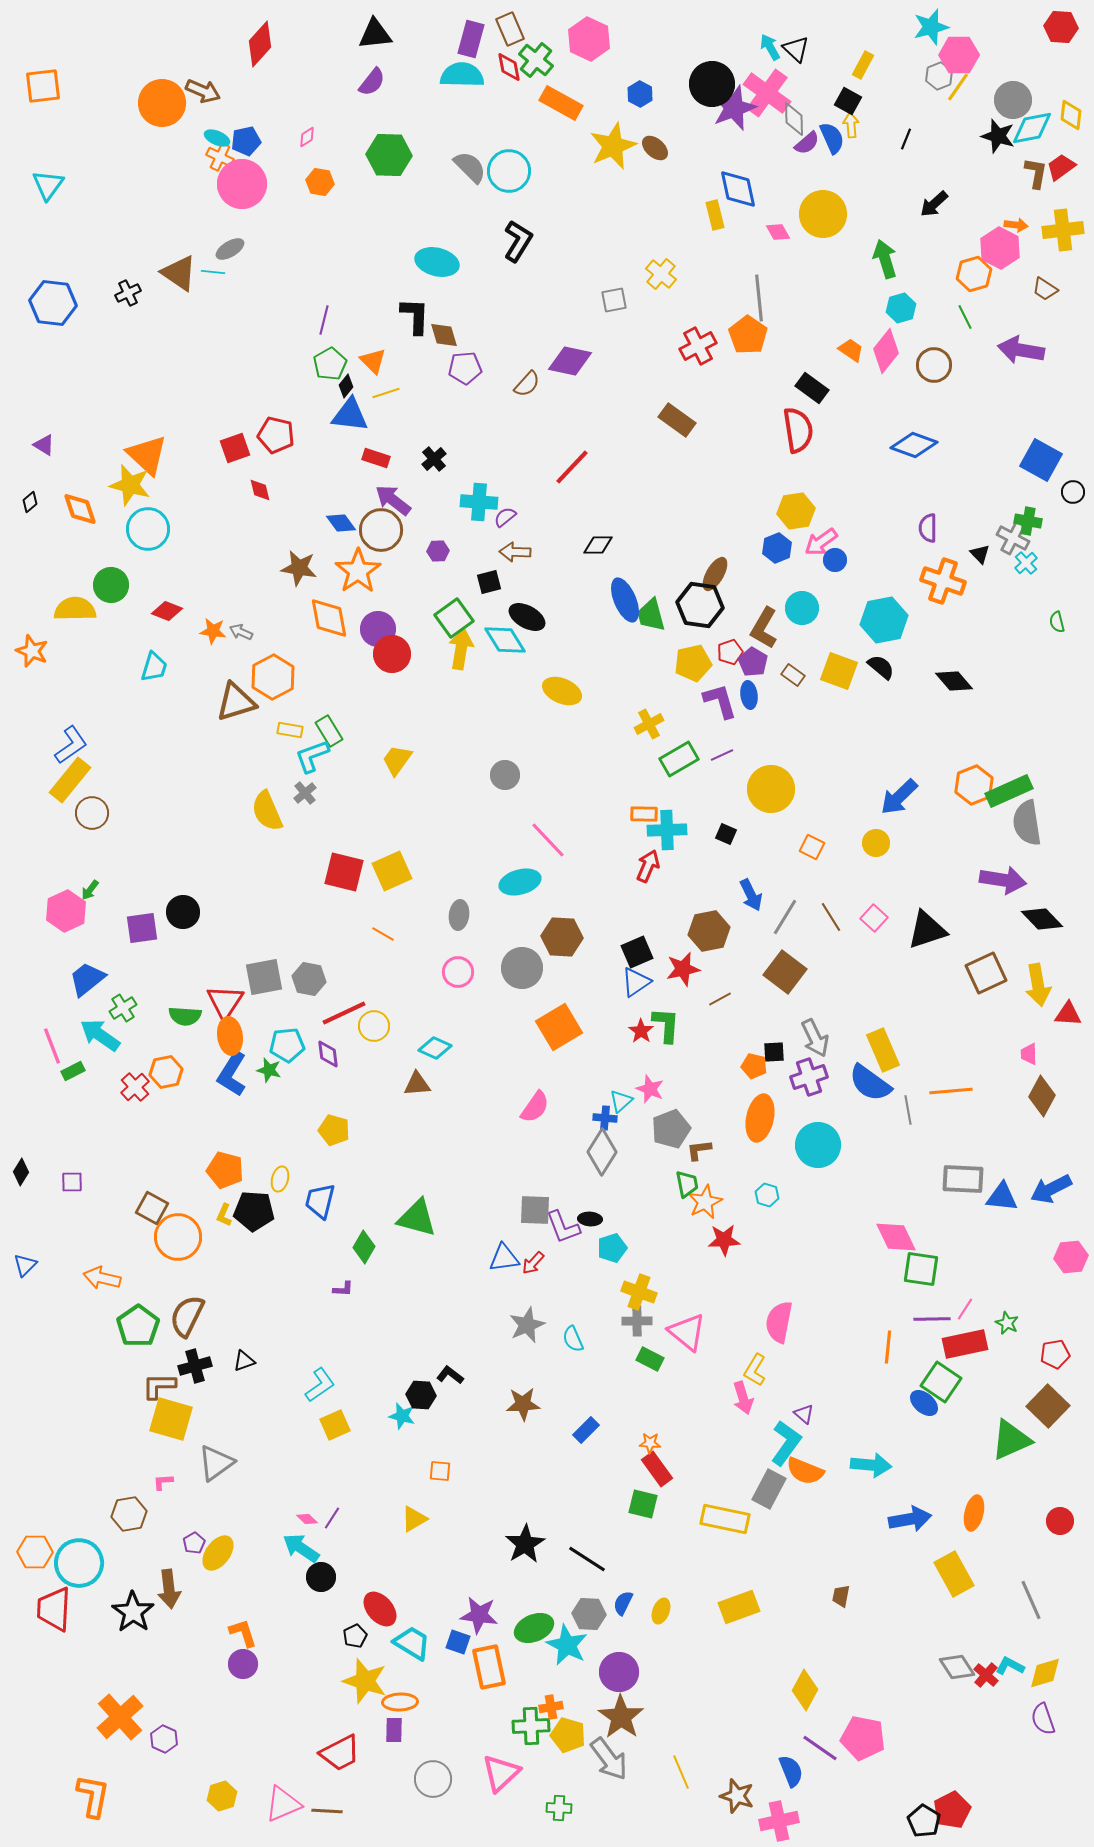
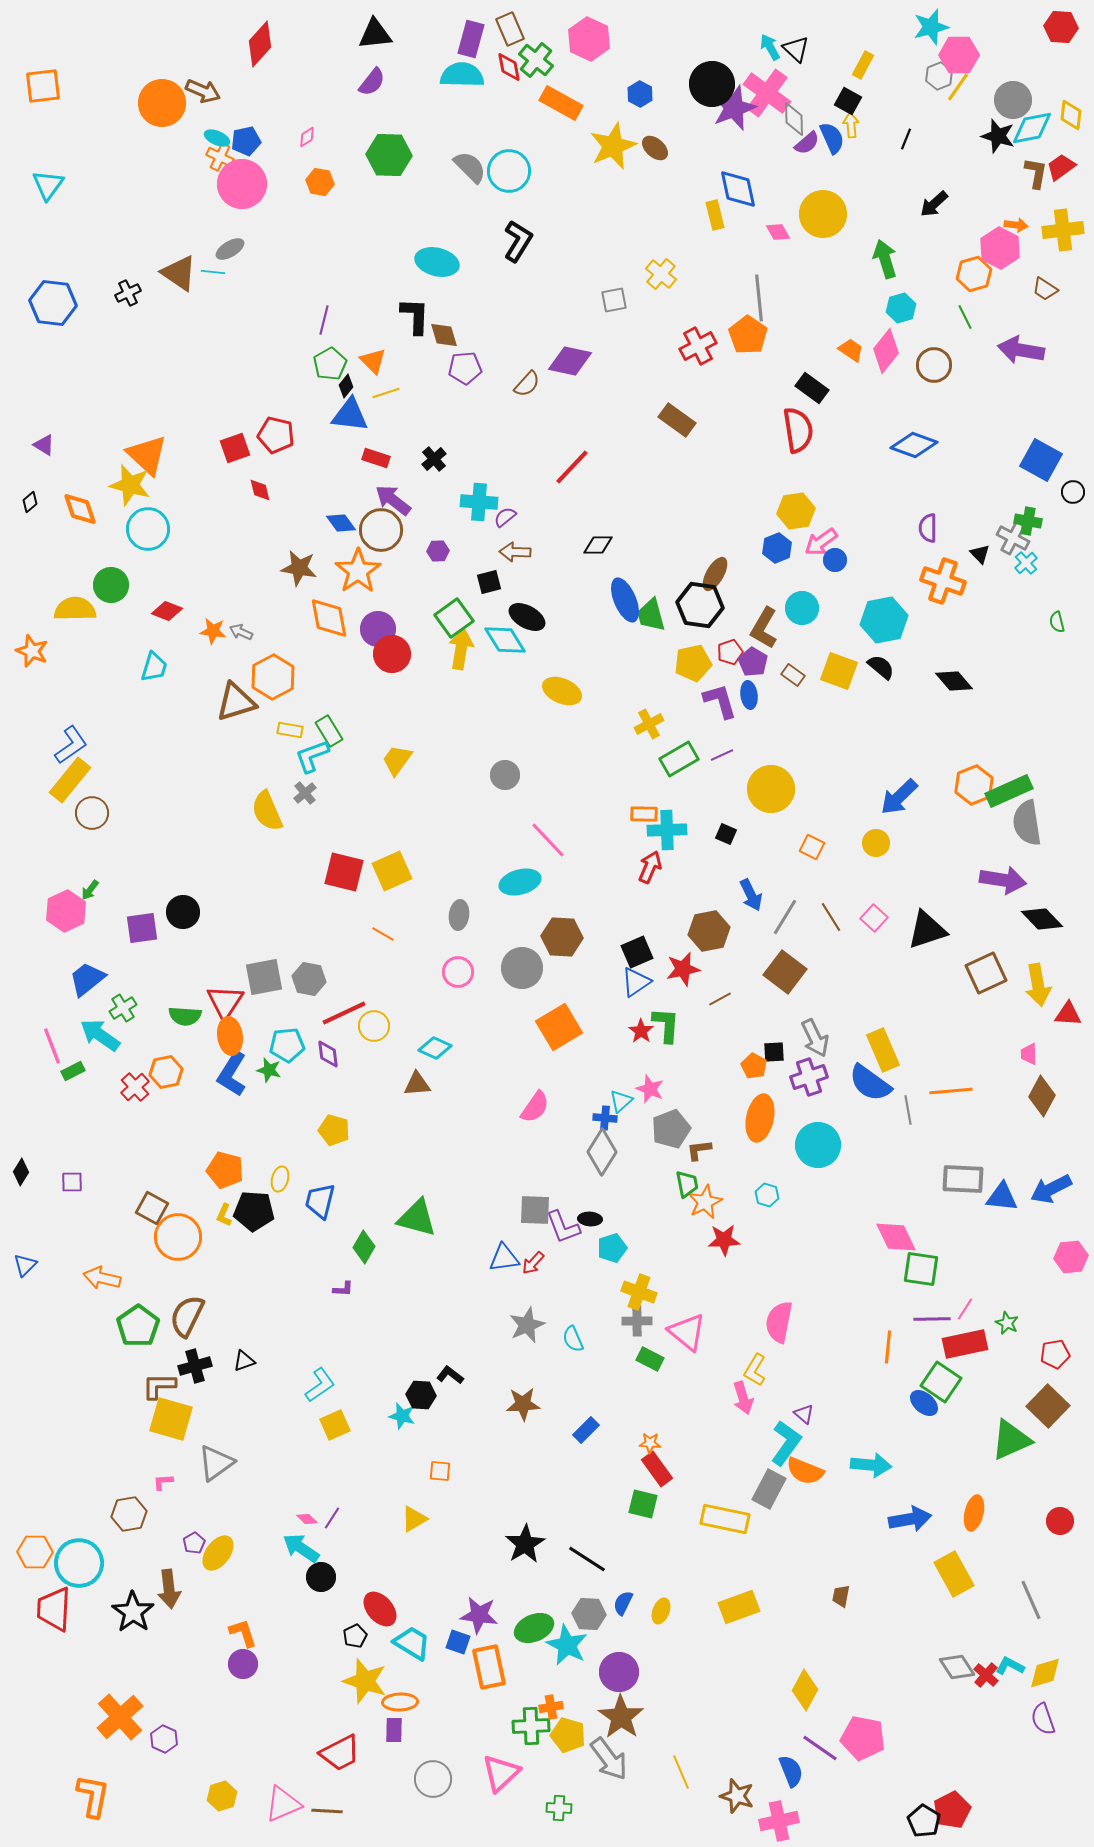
red arrow at (648, 866): moved 2 px right, 1 px down
orange pentagon at (754, 1066): rotated 15 degrees clockwise
